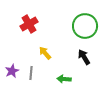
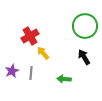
red cross: moved 1 px right, 12 px down
yellow arrow: moved 2 px left
